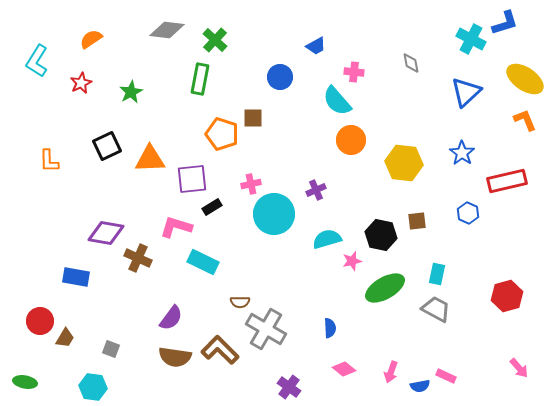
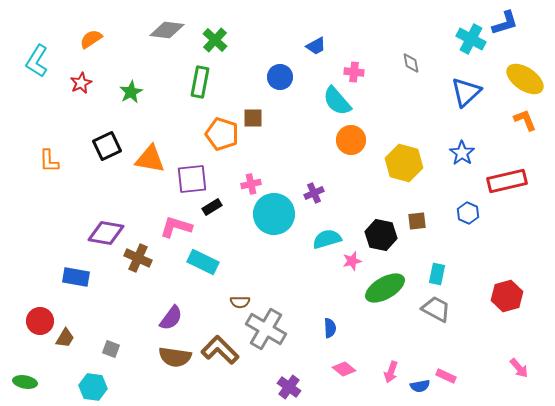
green rectangle at (200, 79): moved 3 px down
orange triangle at (150, 159): rotated 12 degrees clockwise
yellow hexagon at (404, 163): rotated 9 degrees clockwise
purple cross at (316, 190): moved 2 px left, 3 px down
